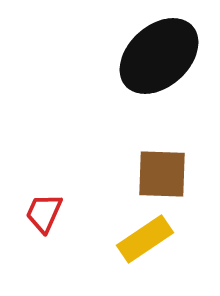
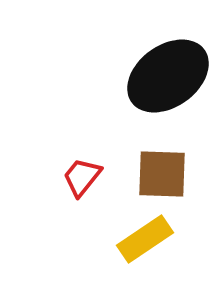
black ellipse: moved 9 px right, 20 px down; rotated 6 degrees clockwise
red trapezoid: moved 38 px right, 36 px up; rotated 15 degrees clockwise
